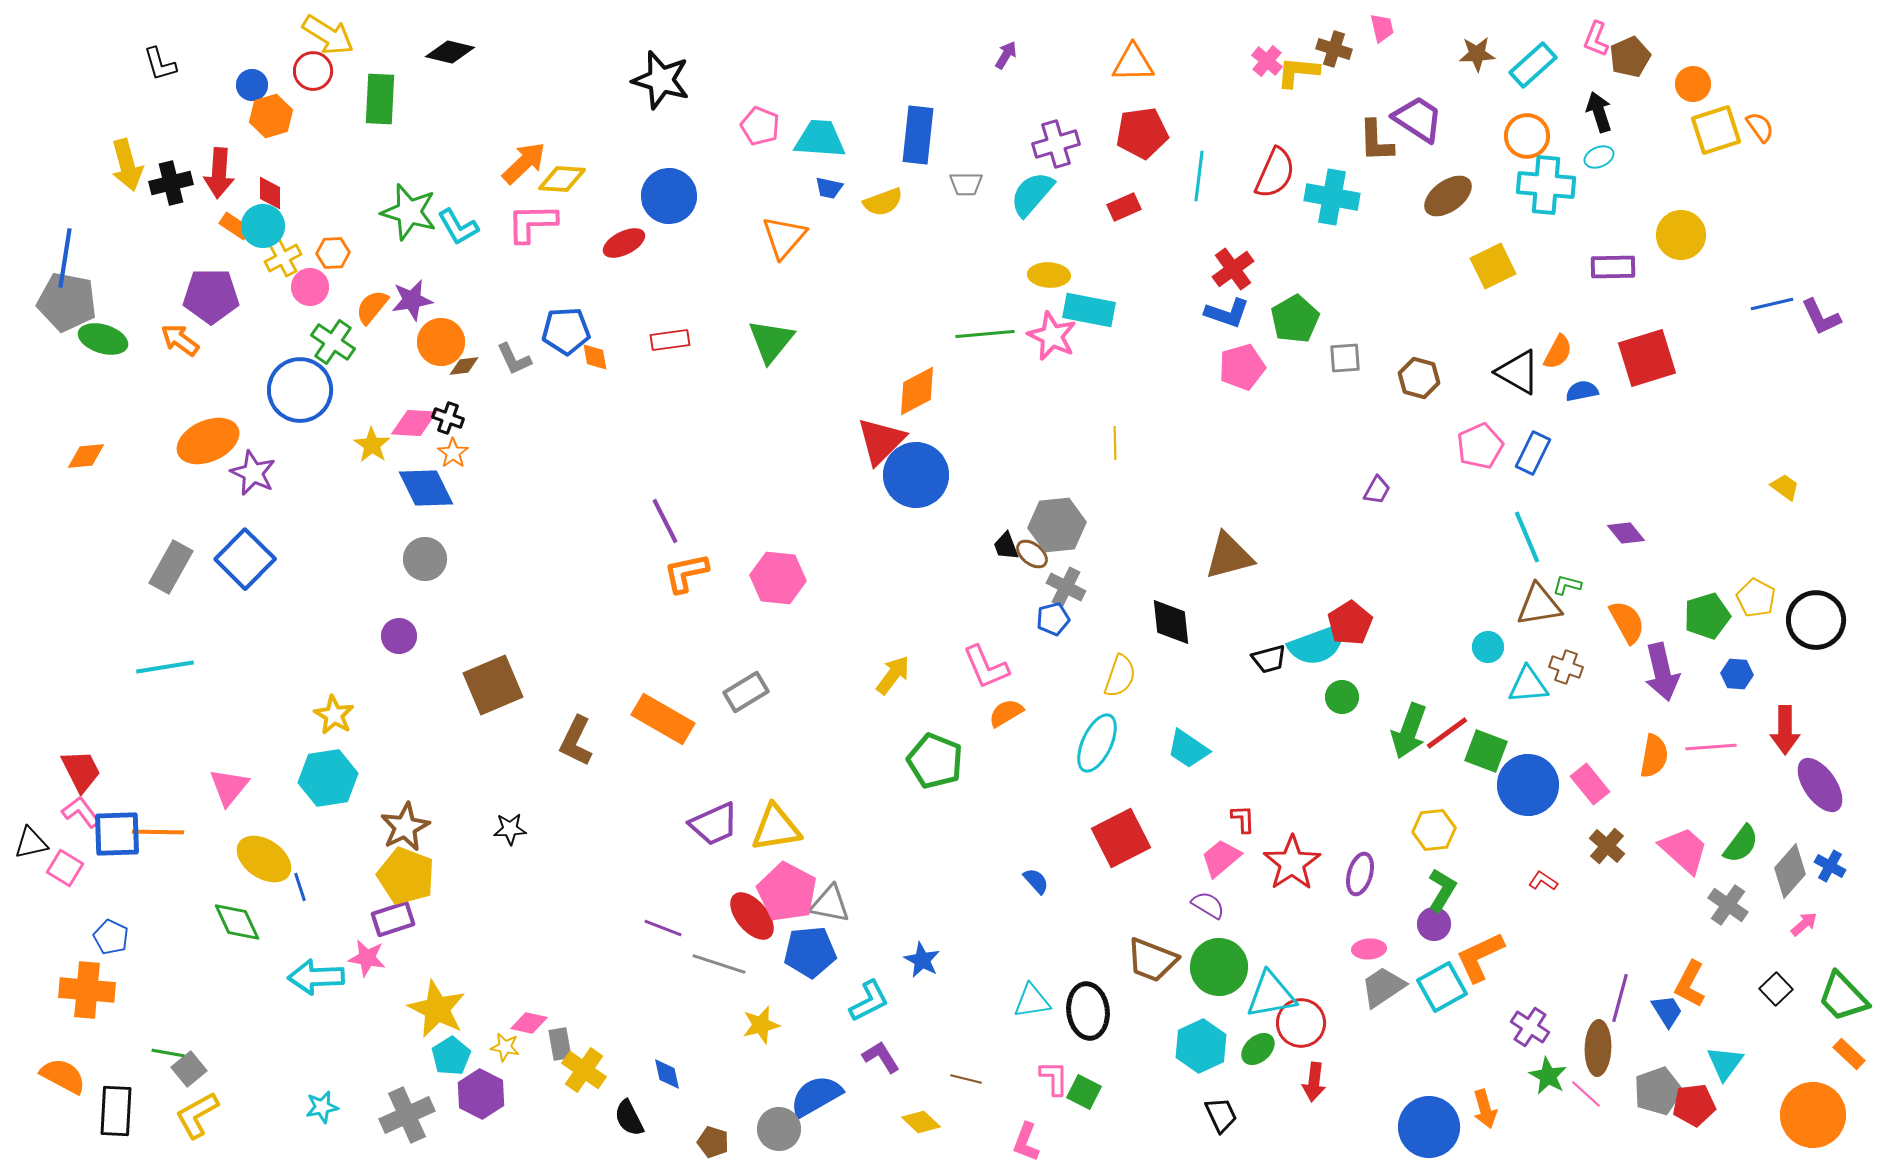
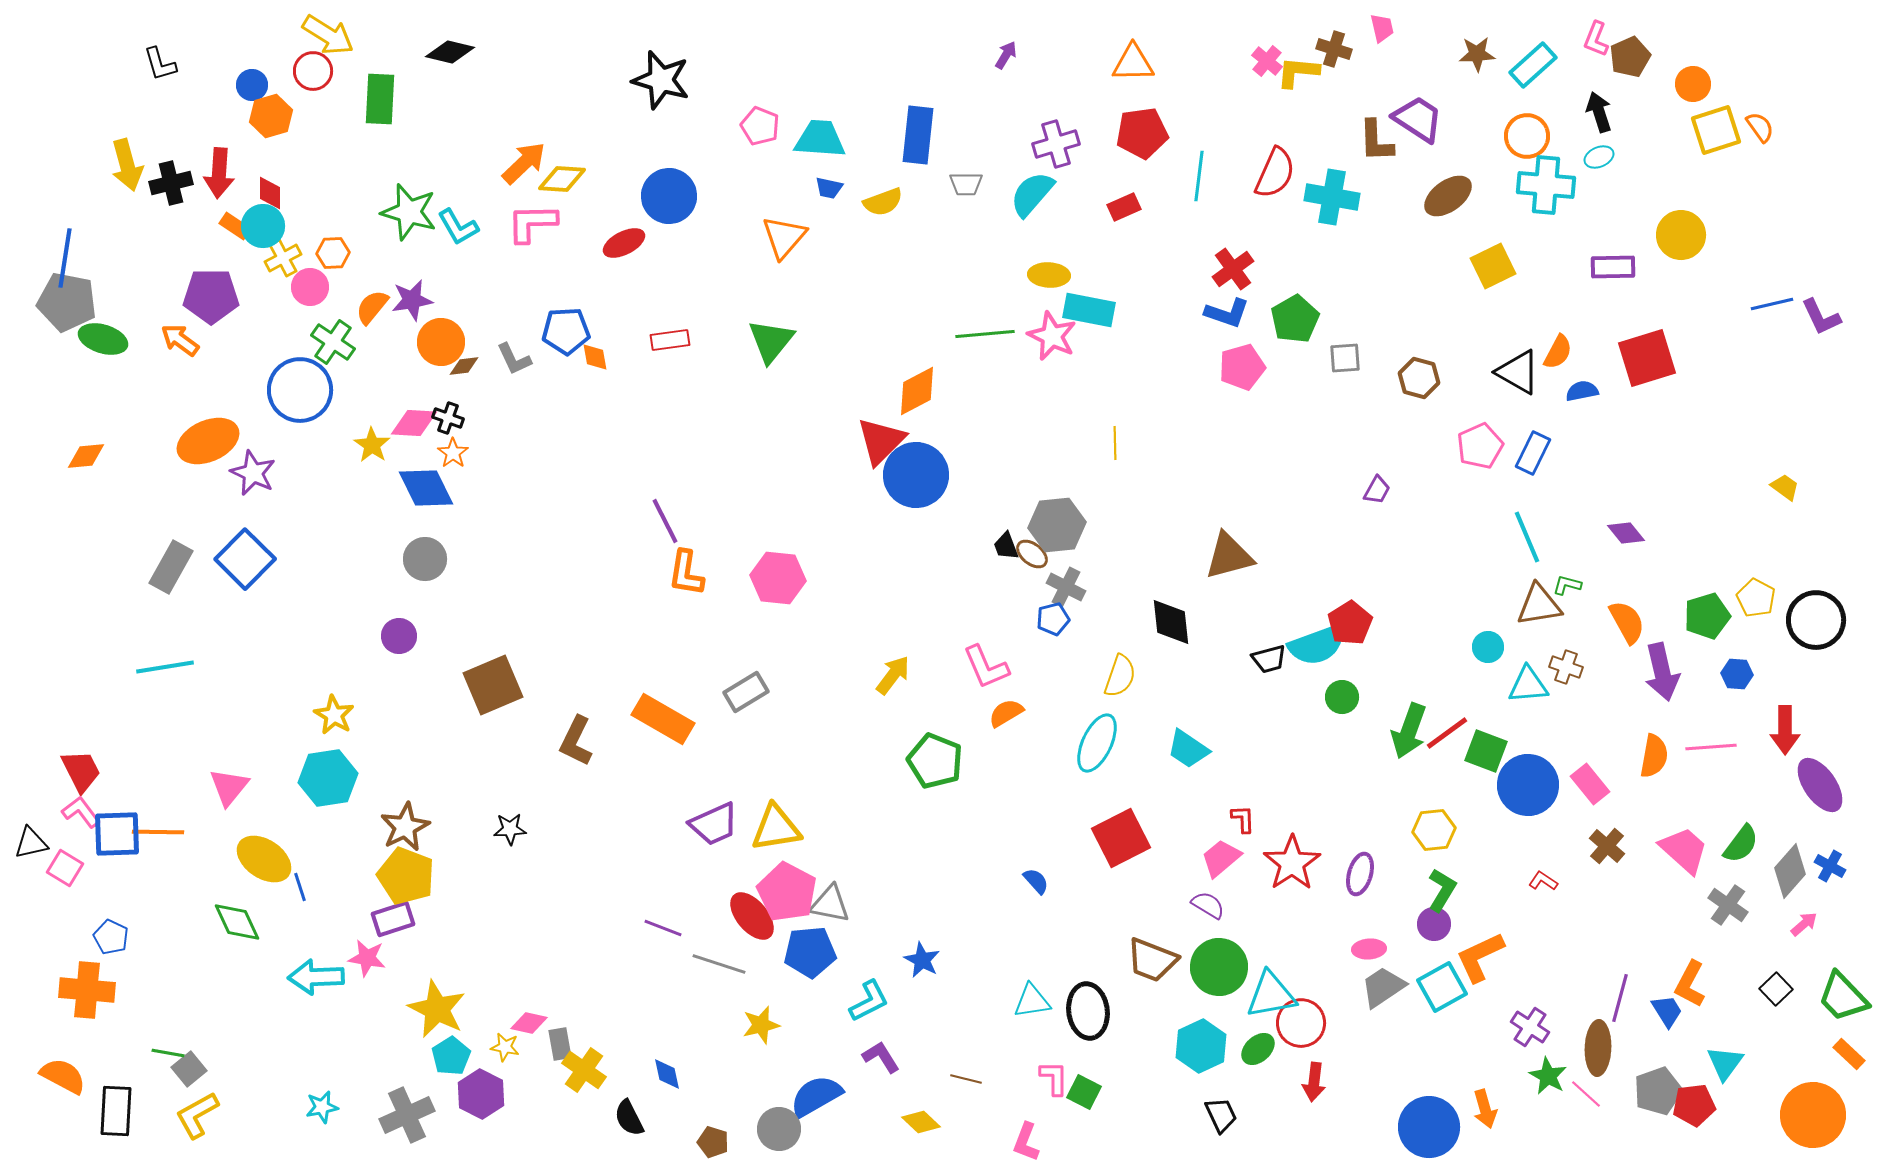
orange L-shape at (686, 573): rotated 69 degrees counterclockwise
